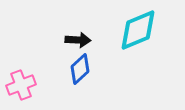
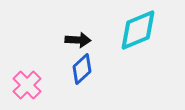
blue diamond: moved 2 px right
pink cross: moved 6 px right; rotated 24 degrees counterclockwise
